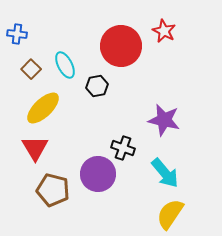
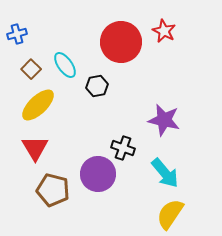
blue cross: rotated 24 degrees counterclockwise
red circle: moved 4 px up
cyan ellipse: rotated 8 degrees counterclockwise
yellow ellipse: moved 5 px left, 3 px up
